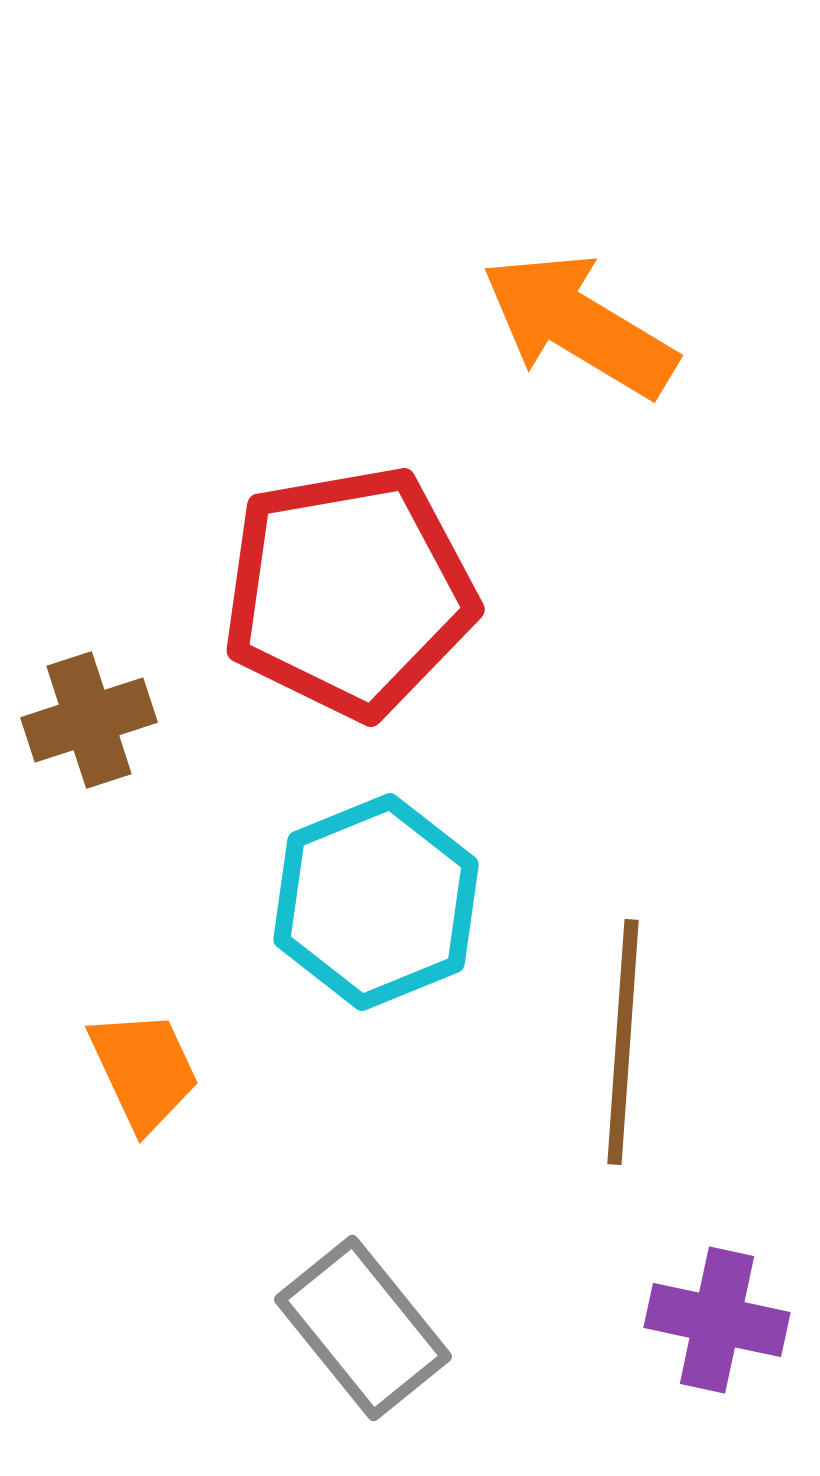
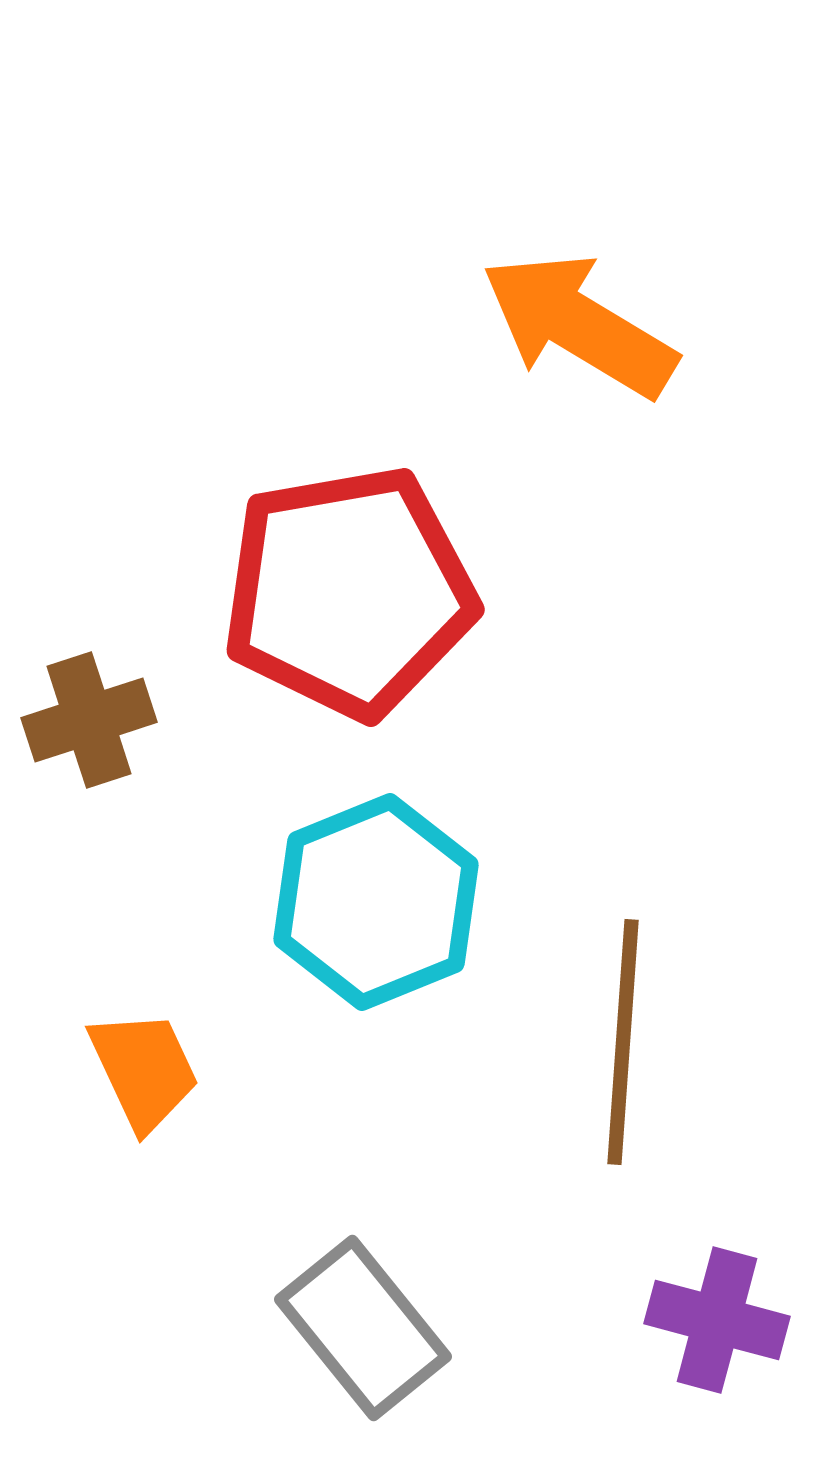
purple cross: rotated 3 degrees clockwise
